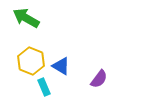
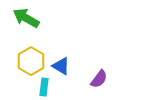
yellow hexagon: rotated 8 degrees clockwise
cyan rectangle: rotated 30 degrees clockwise
